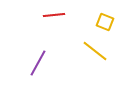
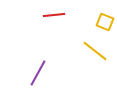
purple line: moved 10 px down
